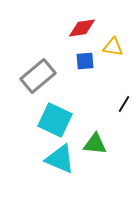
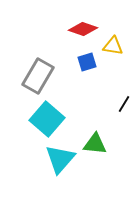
red diamond: moved 1 px right, 1 px down; rotated 28 degrees clockwise
yellow triangle: moved 1 px up
blue square: moved 2 px right, 1 px down; rotated 12 degrees counterclockwise
gray rectangle: rotated 20 degrees counterclockwise
cyan square: moved 8 px left, 1 px up; rotated 16 degrees clockwise
cyan triangle: rotated 48 degrees clockwise
